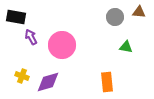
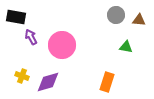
brown triangle: moved 8 px down
gray circle: moved 1 px right, 2 px up
orange rectangle: rotated 24 degrees clockwise
